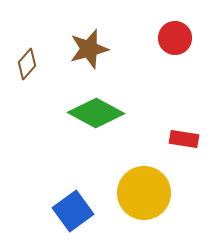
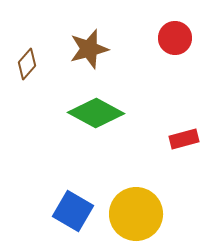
red rectangle: rotated 24 degrees counterclockwise
yellow circle: moved 8 px left, 21 px down
blue square: rotated 24 degrees counterclockwise
